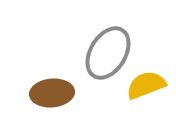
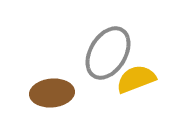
yellow semicircle: moved 10 px left, 6 px up
